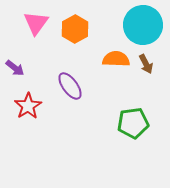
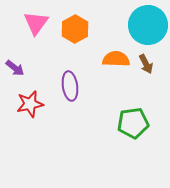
cyan circle: moved 5 px right
purple ellipse: rotated 28 degrees clockwise
red star: moved 2 px right, 2 px up; rotated 20 degrees clockwise
